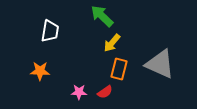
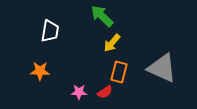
gray triangle: moved 2 px right, 4 px down
orange rectangle: moved 3 px down
